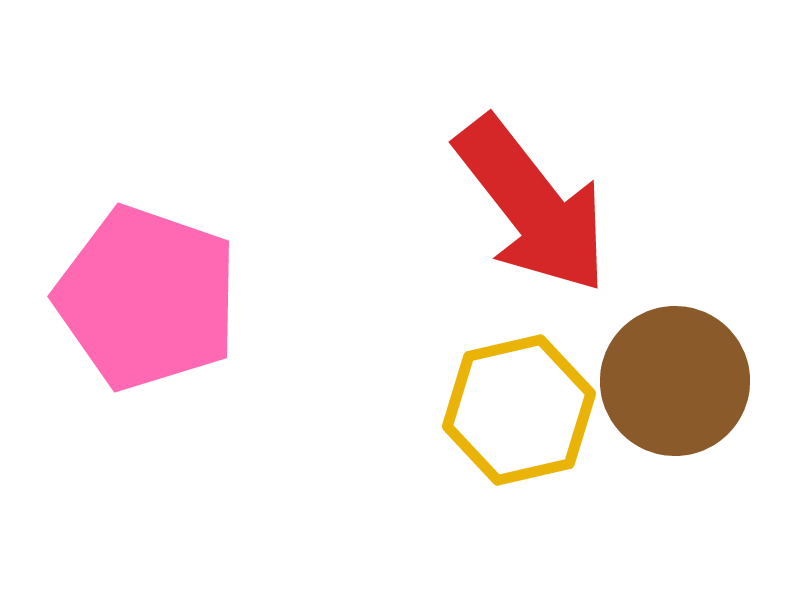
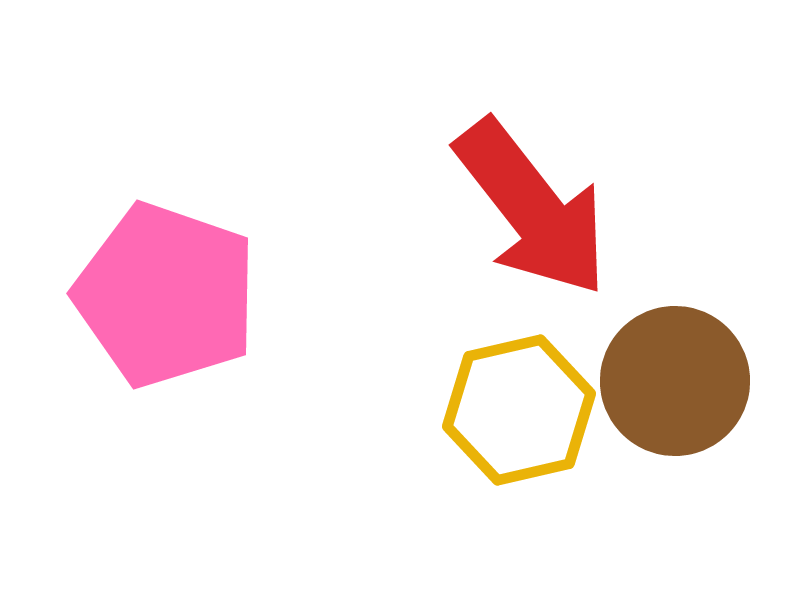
red arrow: moved 3 px down
pink pentagon: moved 19 px right, 3 px up
